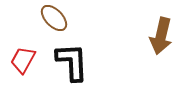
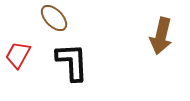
red trapezoid: moved 5 px left, 5 px up
